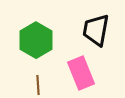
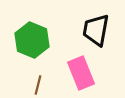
green hexagon: moved 4 px left; rotated 8 degrees counterclockwise
brown line: rotated 18 degrees clockwise
